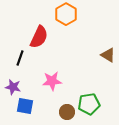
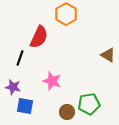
pink star: rotated 24 degrees clockwise
